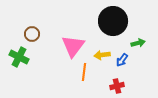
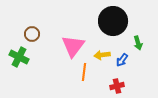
green arrow: rotated 88 degrees clockwise
